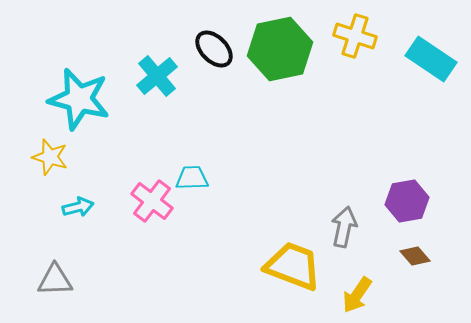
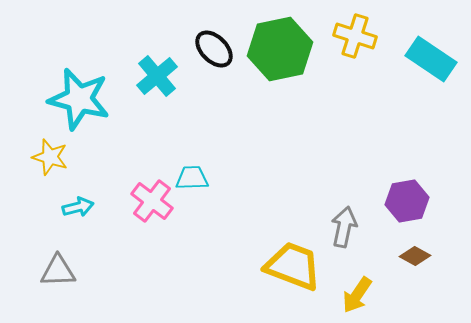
brown diamond: rotated 20 degrees counterclockwise
gray triangle: moved 3 px right, 9 px up
